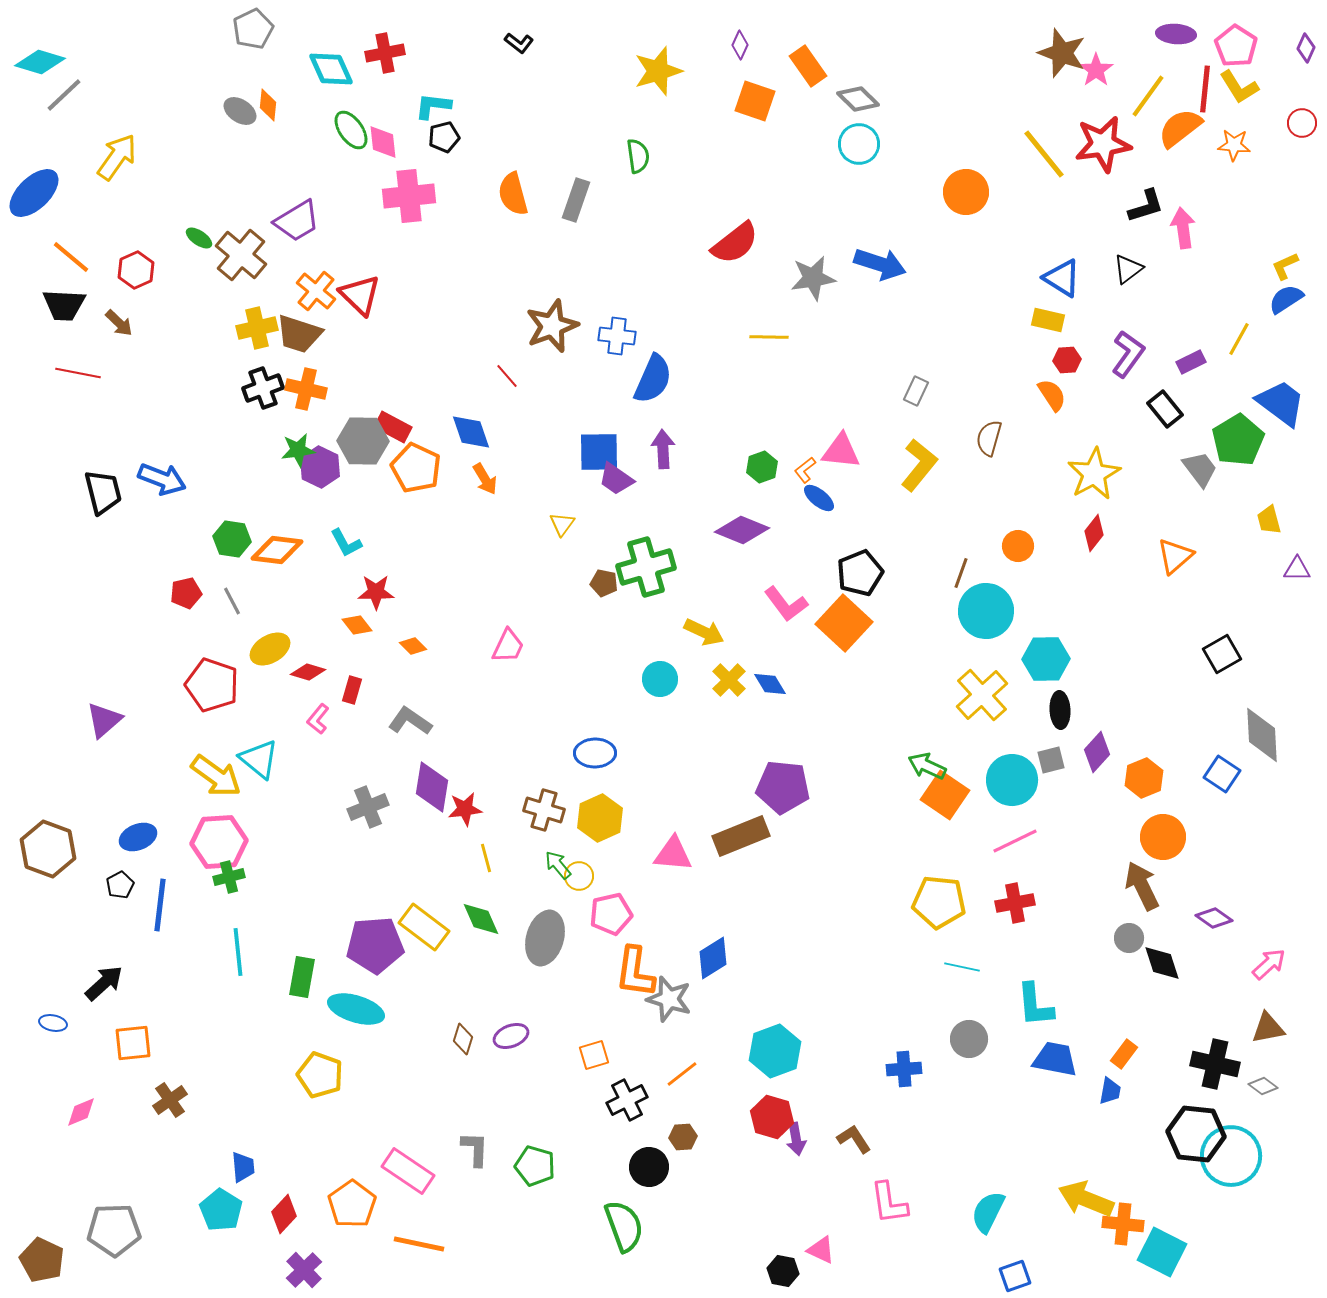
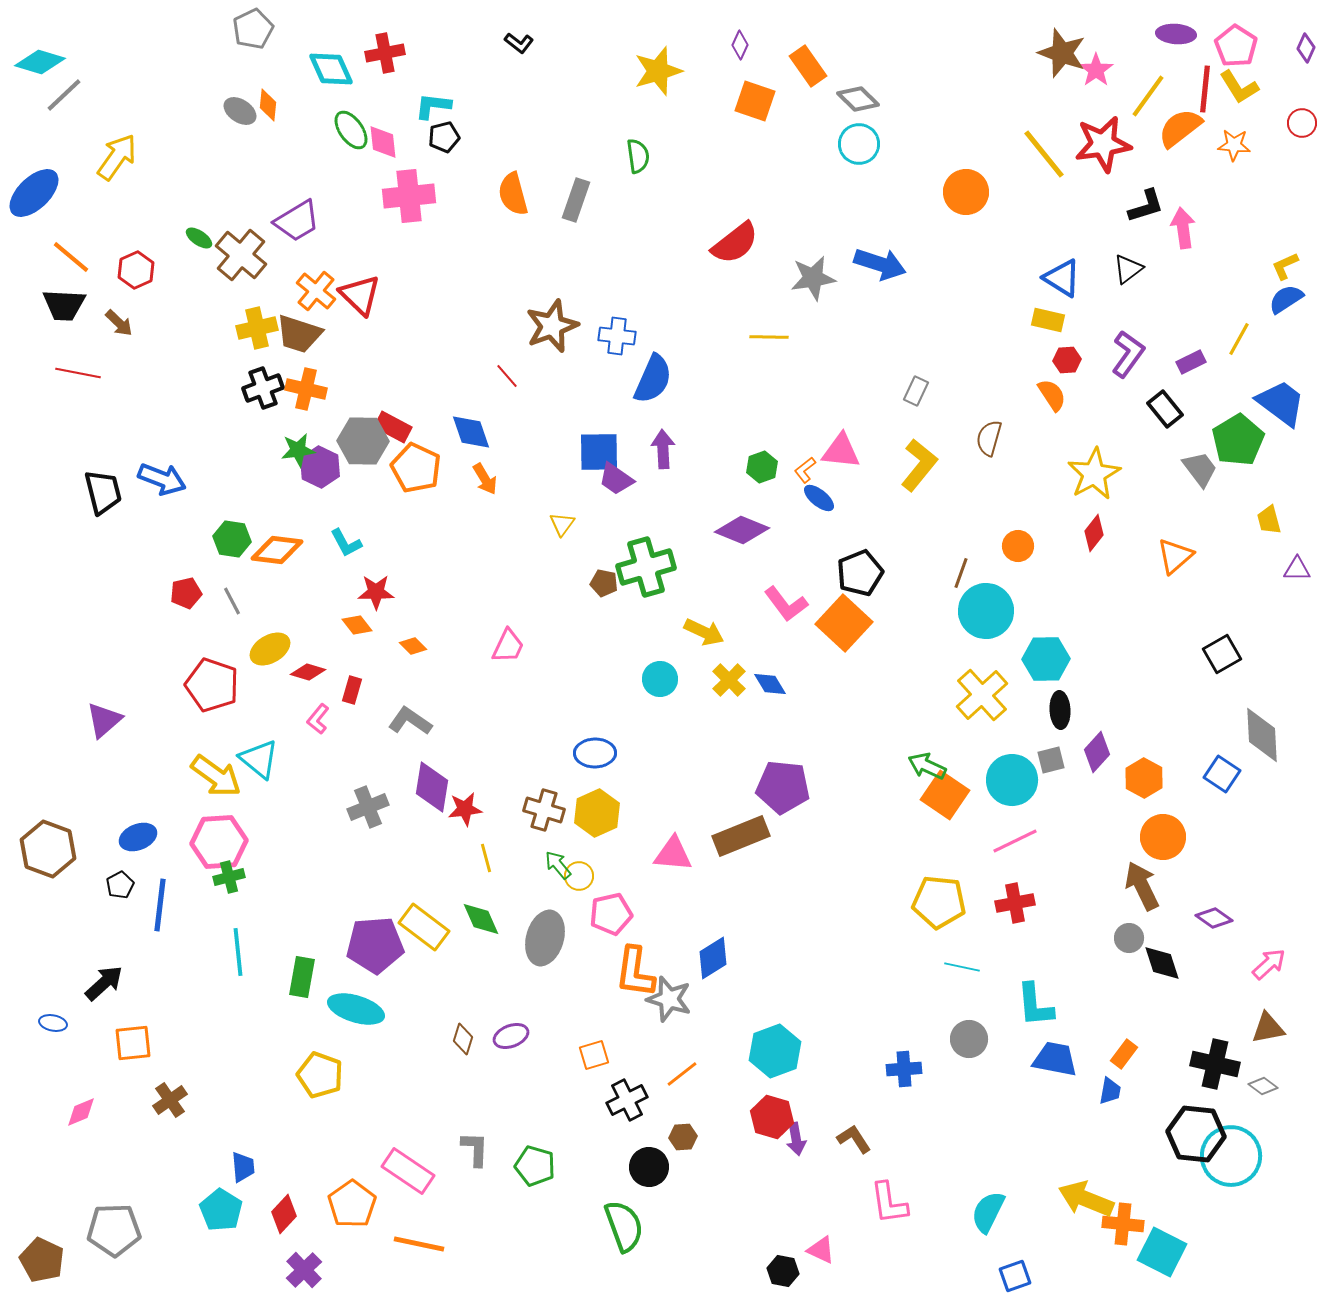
orange hexagon at (1144, 778): rotated 9 degrees counterclockwise
yellow hexagon at (600, 818): moved 3 px left, 5 px up
